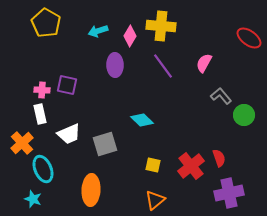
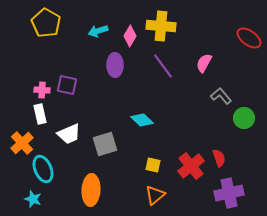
green circle: moved 3 px down
orange triangle: moved 5 px up
